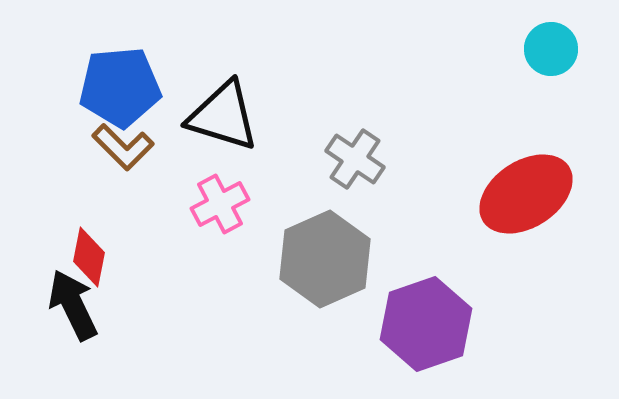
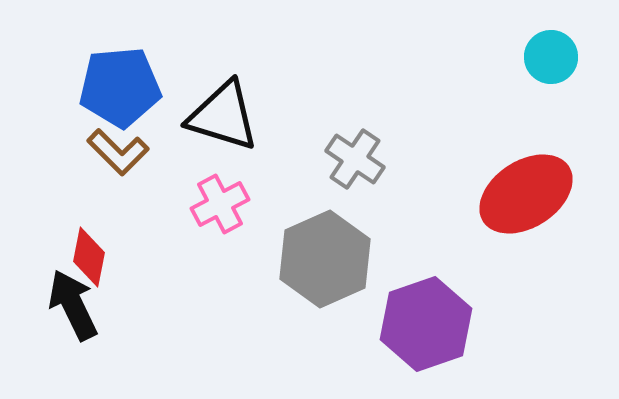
cyan circle: moved 8 px down
brown L-shape: moved 5 px left, 5 px down
